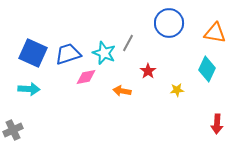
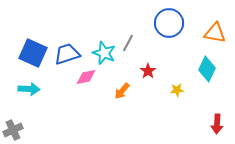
blue trapezoid: moved 1 px left
orange arrow: rotated 60 degrees counterclockwise
